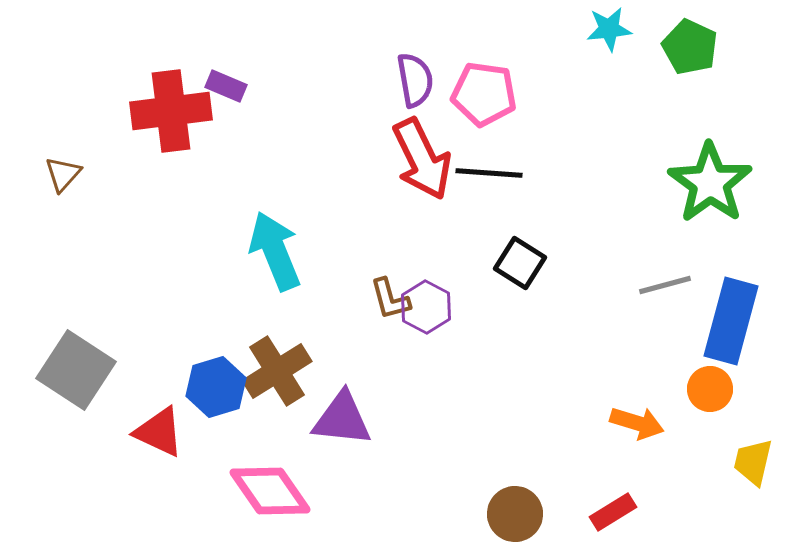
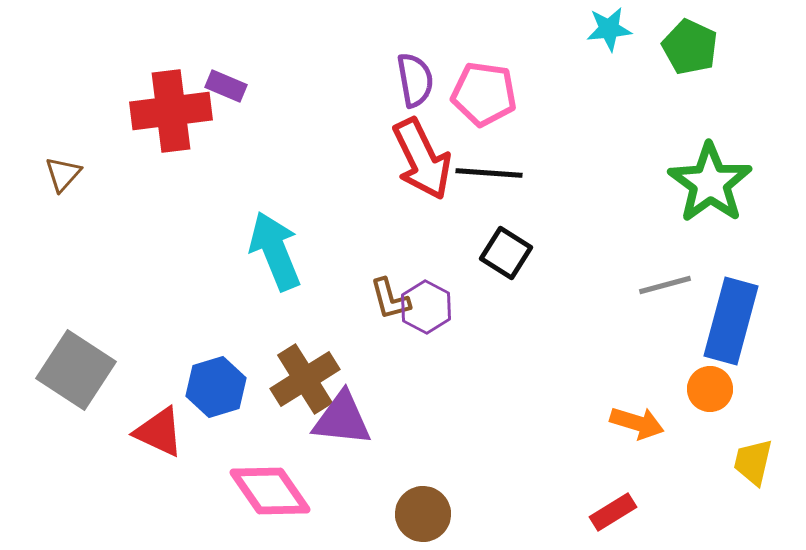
black square: moved 14 px left, 10 px up
brown cross: moved 28 px right, 8 px down
brown circle: moved 92 px left
